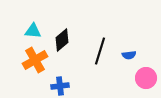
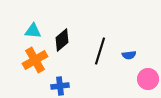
pink circle: moved 2 px right, 1 px down
